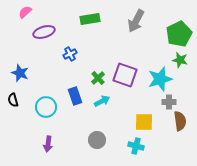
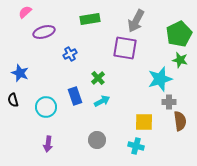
purple square: moved 27 px up; rotated 10 degrees counterclockwise
